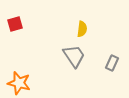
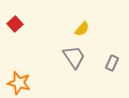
red square: rotated 28 degrees counterclockwise
yellow semicircle: rotated 35 degrees clockwise
gray trapezoid: moved 1 px down
